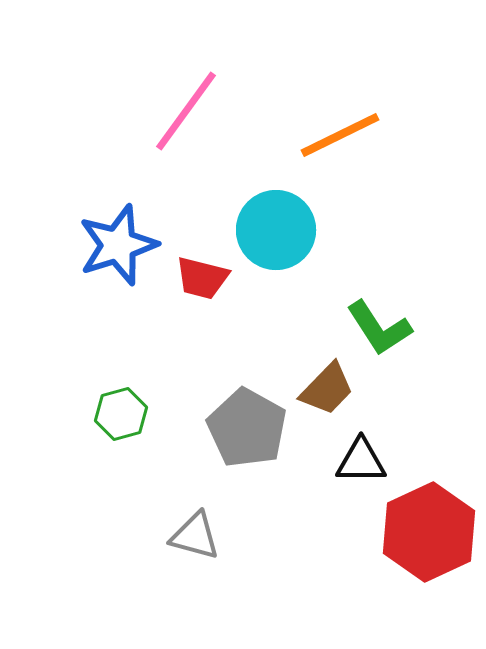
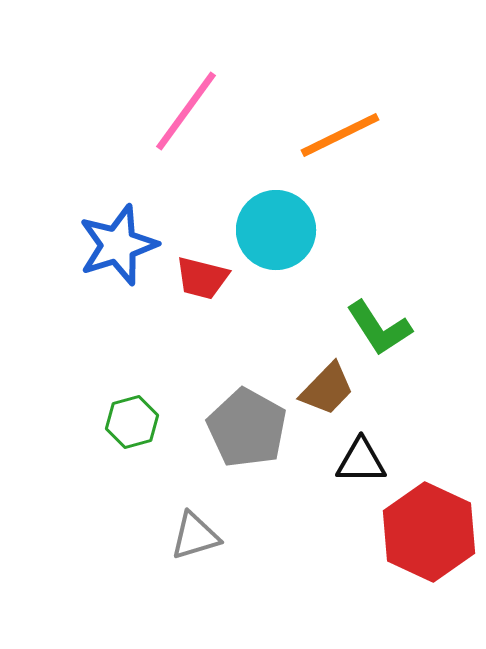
green hexagon: moved 11 px right, 8 px down
red hexagon: rotated 10 degrees counterclockwise
gray triangle: rotated 32 degrees counterclockwise
